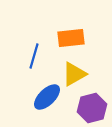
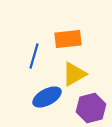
orange rectangle: moved 3 px left, 1 px down
blue ellipse: rotated 16 degrees clockwise
purple hexagon: moved 1 px left
